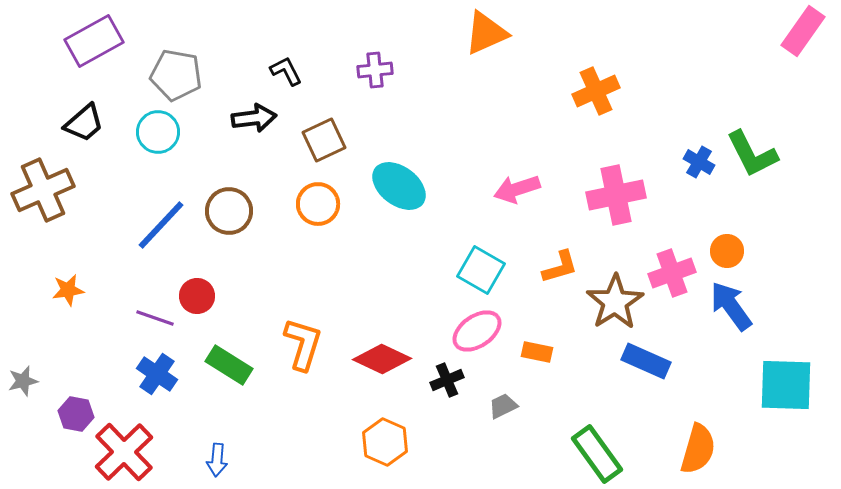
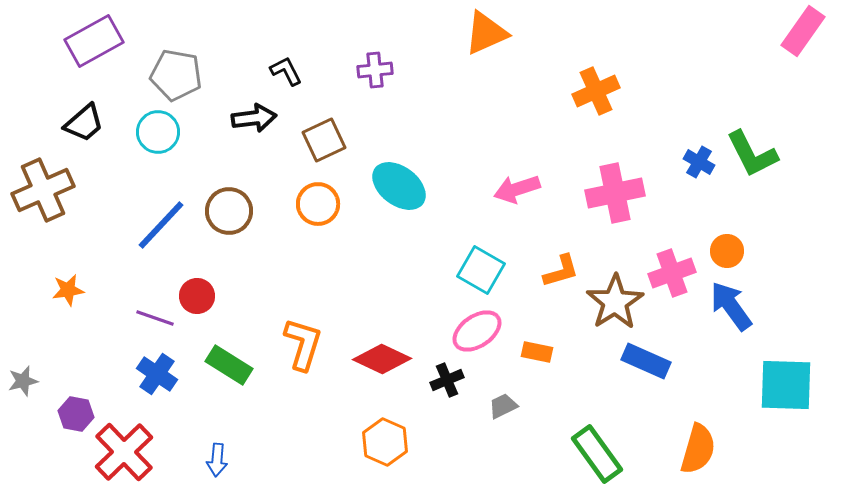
pink cross at (616, 195): moved 1 px left, 2 px up
orange L-shape at (560, 267): moved 1 px right, 4 px down
